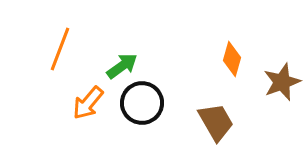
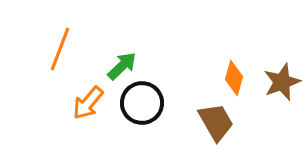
orange diamond: moved 2 px right, 19 px down
green arrow: rotated 8 degrees counterclockwise
